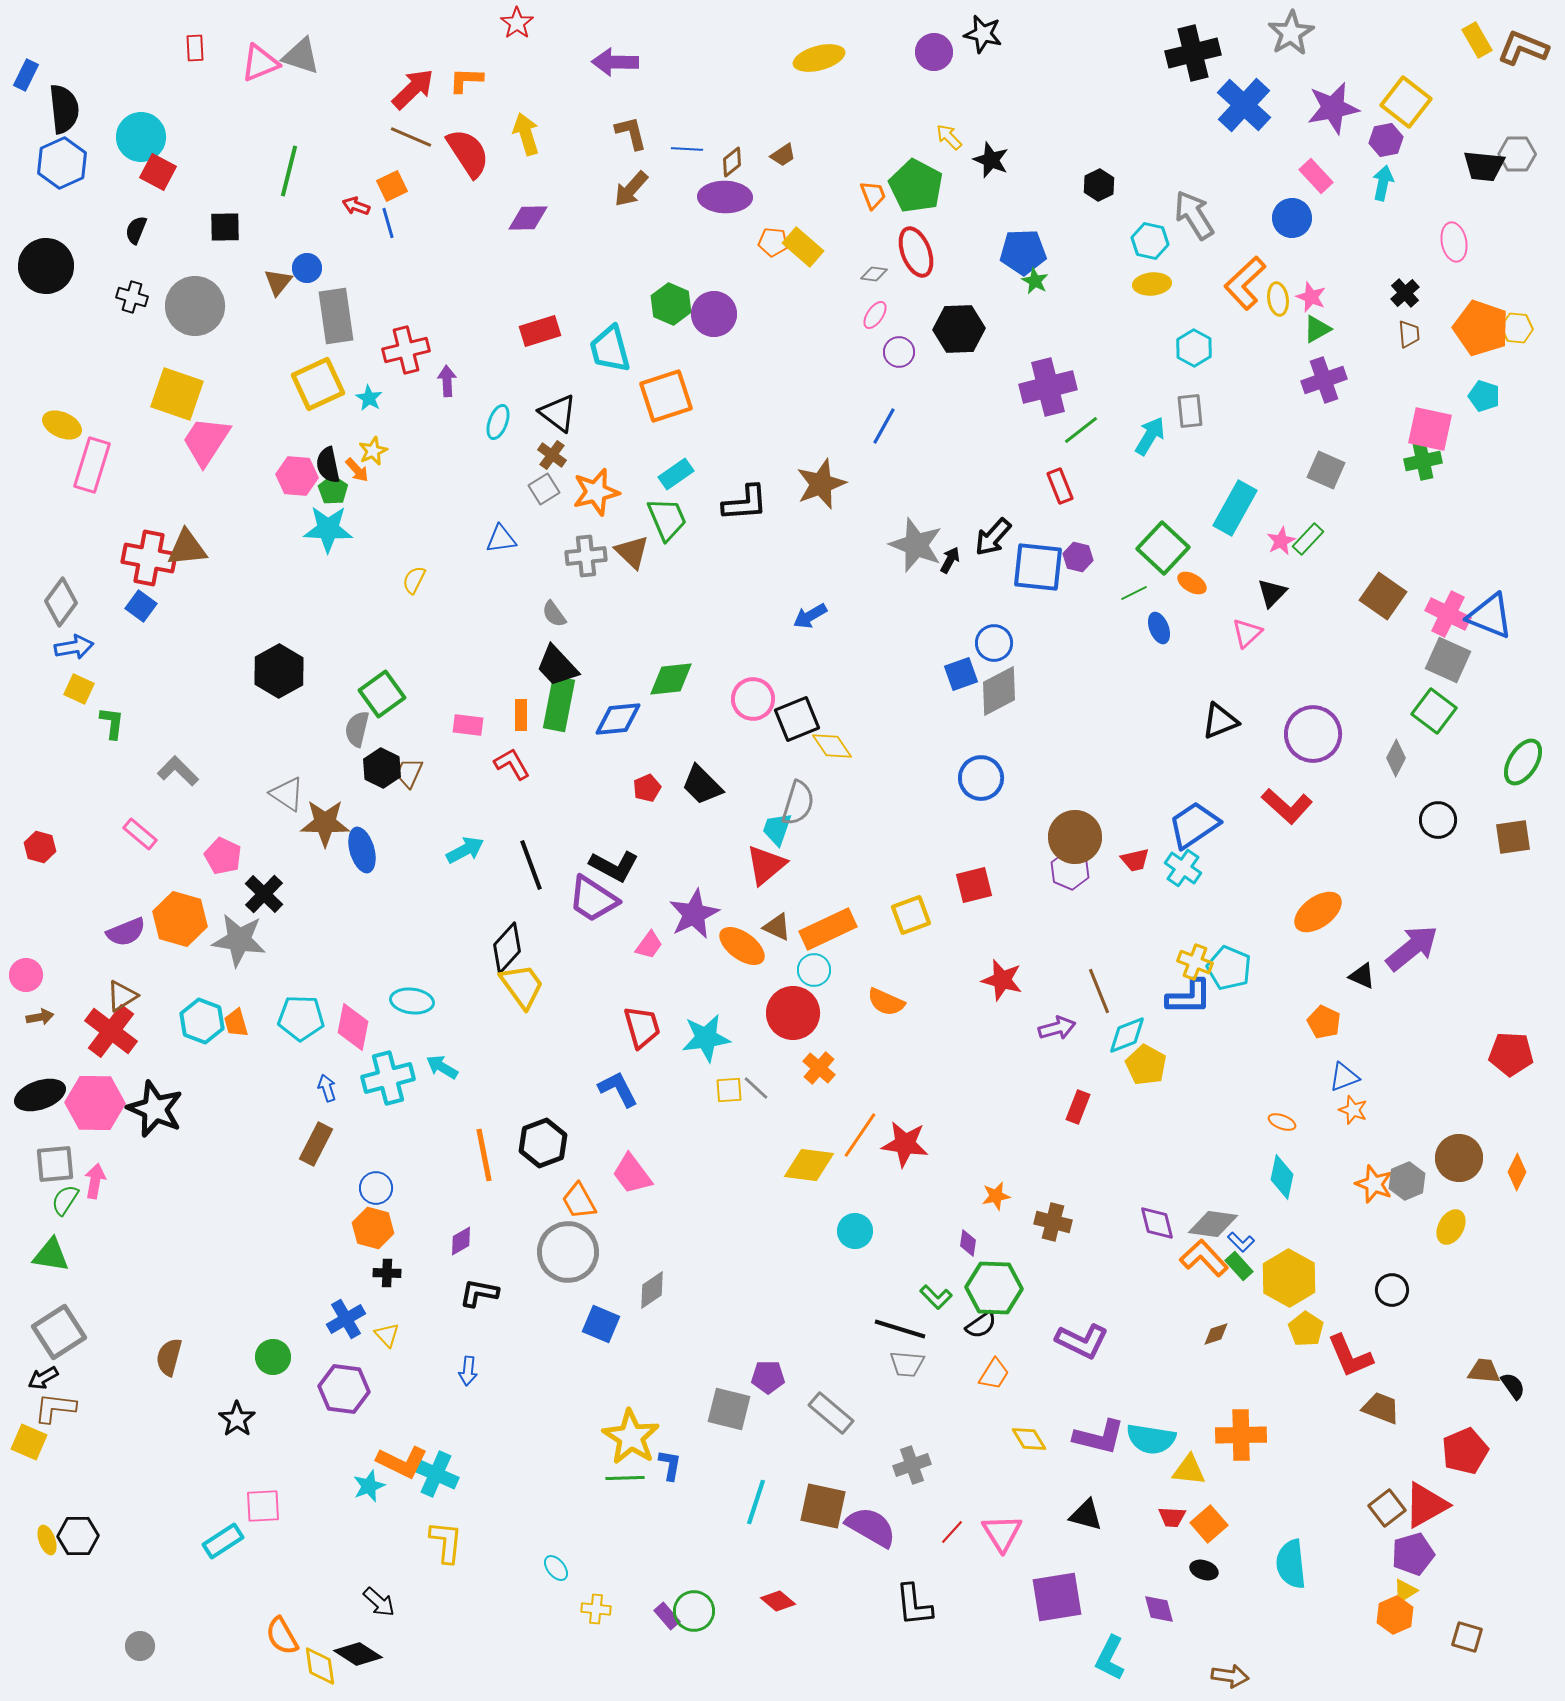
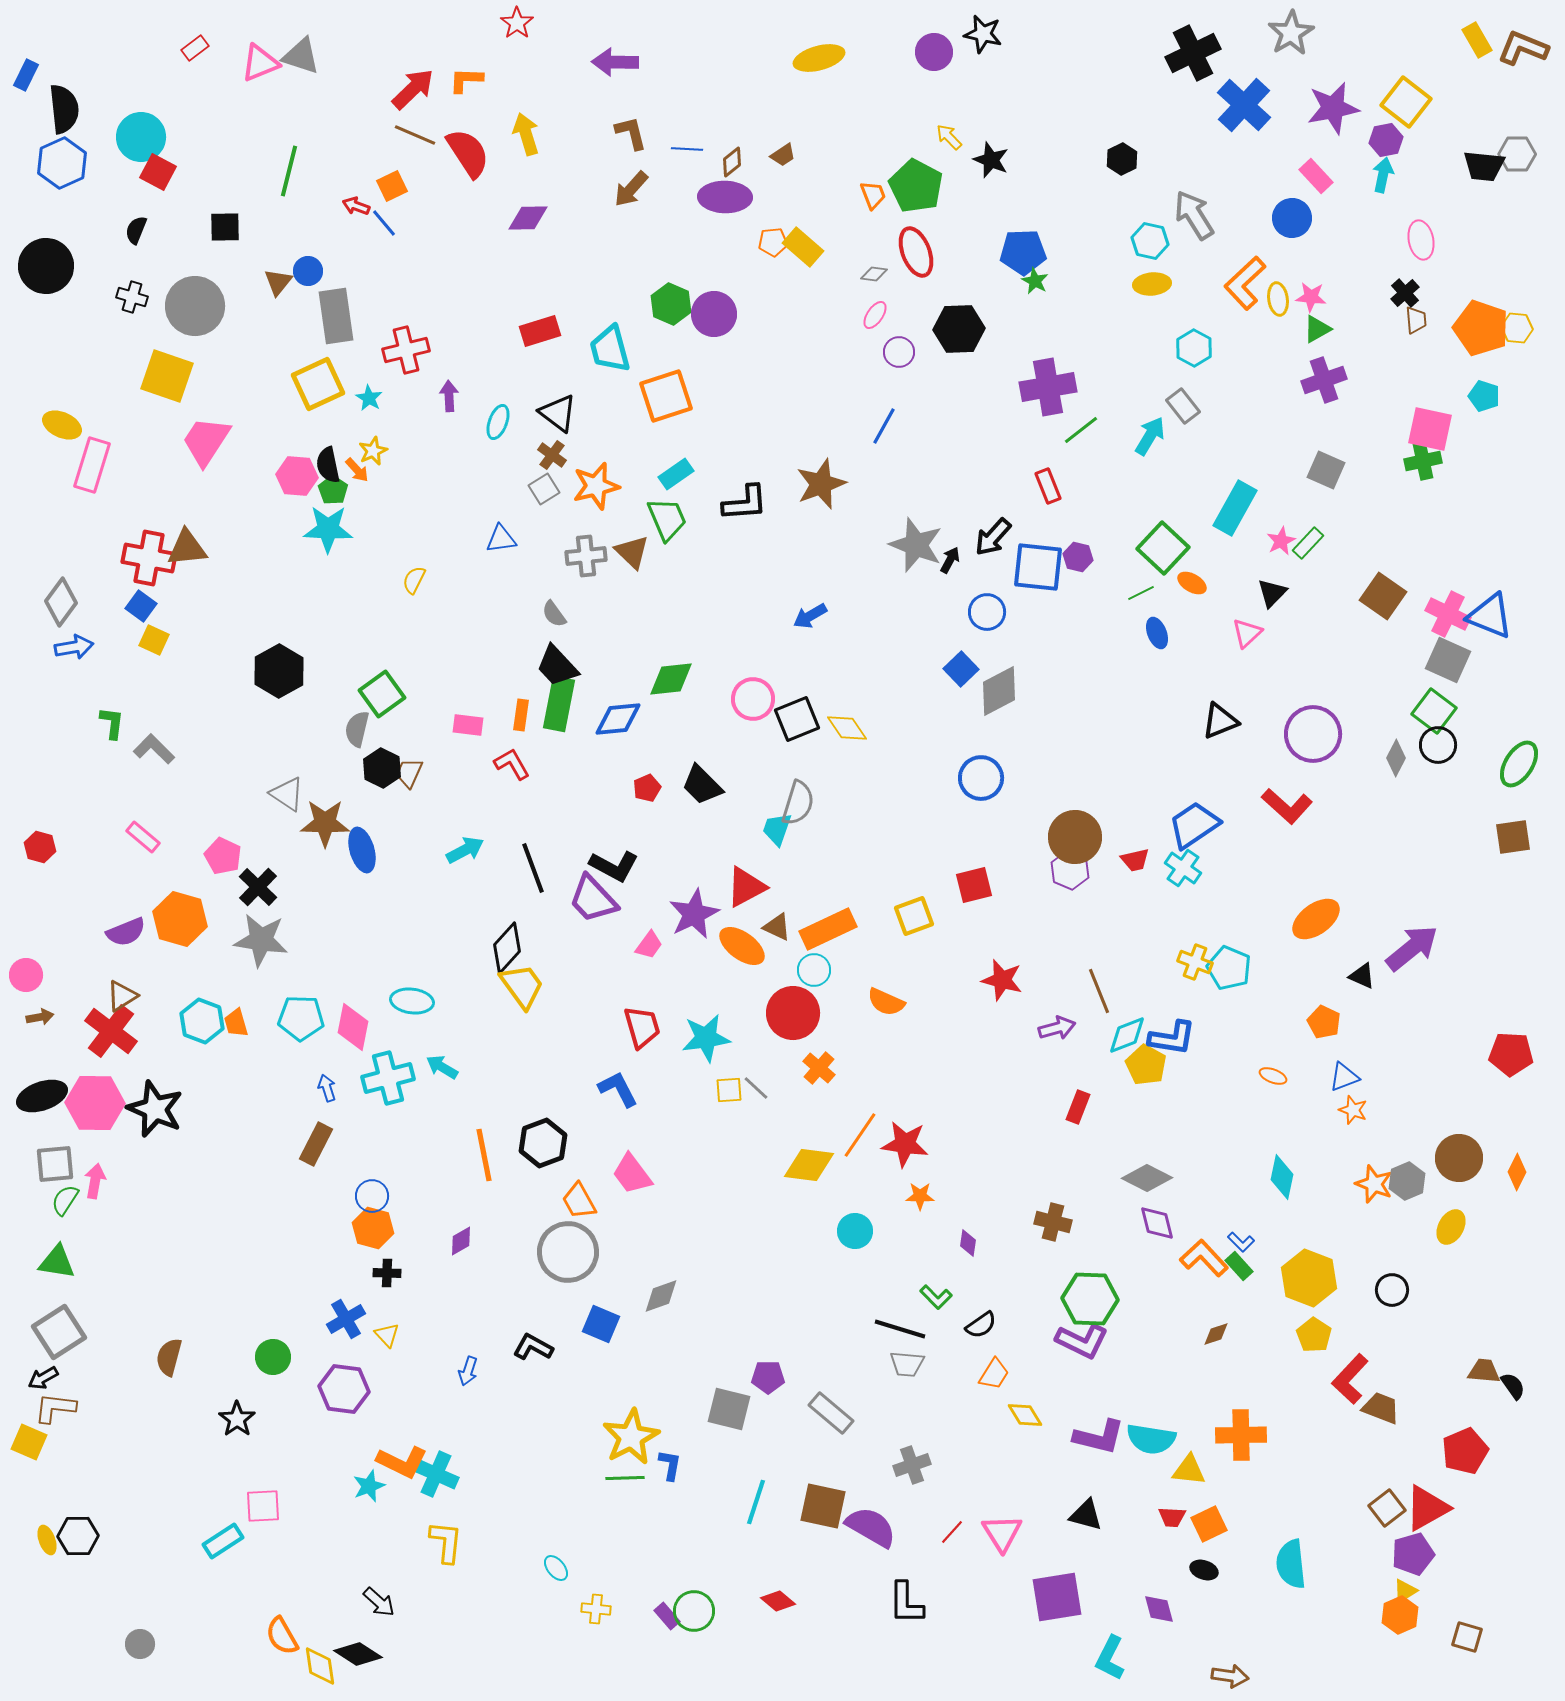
red rectangle at (195, 48): rotated 56 degrees clockwise
black cross at (1193, 53): rotated 12 degrees counterclockwise
brown line at (411, 137): moved 4 px right, 2 px up
cyan arrow at (1383, 183): moved 8 px up
black hexagon at (1099, 185): moved 23 px right, 26 px up
blue line at (388, 223): moved 4 px left; rotated 24 degrees counterclockwise
orange pentagon at (773, 242): rotated 12 degrees counterclockwise
pink ellipse at (1454, 242): moved 33 px left, 2 px up
blue circle at (307, 268): moved 1 px right, 3 px down
pink star at (1311, 297): rotated 16 degrees counterclockwise
brown trapezoid at (1409, 334): moved 7 px right, 14 px up
purple arrow at (447, 381): moved 2 px right, 15 px down
purple cross at (1048, 387): rotated 4 degrees clockwise
yellow square at (177, 394): moved 10 px left, 18 px up
gray rectangle at (1190, 411): moved 7 px left, 5 px up; rotated 32 degrees counterclockwise
red rectangle at (1060, 486): moved 12 px left
orange star at (596, 492): moved 6 px up
green rectangle at (1308, 539): moved 4 px down
green line at (1134, 593): moved 7 px right
blue ellipse at (1159, 628): moved 2 px left, 5 px down
blue circle at (994, 643): moved 7 px left, 31 px up
blue square at (961, 674): moved 5 px up; rotated 24 degrees counterclockwise
yellow square at (79, 689): moved 75 px right, 49 px up
orange rectangle at (521, 715): rotated 8 degrees clockwise
yellow diamond at (832, 746): moved 15 px right, 18 px up
green ellipse at (1523, 762): moved 4 px left, 2 px down
gray L-shape at (178, 771): moved 24 px left, 22 px up
black circle at (1438, 820): moved 75 px up
pink rectangle at (140, 834): moved 3 px right, 3 px down
black line at (531, 865): moved 2 px right, 3 px down
red triangle at (766, 865): moved 20 px left, 22 px down; rotated 12 degrees clockwise
black cross at (264, 894): moved 6 px left, 7 px up
purple trapezoid at (593, 899): rotated 14 degrees clockwise
orange ellipse at (1318, 912): moved 2 px left, 7 px down
yellow square at (911, 915): moved 3 px right, 1 px down
gray star at (239, 940): moved 22 px right
blue L-shape at (1189, 997): moved 17 px left, 41 px down; rotated 9 degrees clockwise
black ellipse at (40, 1095): moved 2 px right, 1 px down
orange ellipse at (1282, 1122): moved 9 px left, 46 px up
blue circle at (376, 1188): moved 4 px left, 8 px down
orange star at (996, 1196): moved 76 px left; rotated 12 degrees clockwise
gray diamond at (1213, 1224): moved 66 px left, 46 px up; rotated 18 degrees clockwise
green triangle at (51, 1255): moved 6 px right, 7 px down
yellow hexagon at (1289, 1278): moved 20 px right; rotated 8 degrees counterclockwise
green hexagon at (994, 1288): moved 96 px right, 11 px down
gray diamond at (652, 1290): moved 9 px right, 6 px down; rotated 15 degrees clockwise
black L-shape at (479, 1293): moved 54 px right, 54 px down; rotated 18 degrees clockwise
yellow pentagon at (1306, 1329): moved 8 px right, 6 px down
red L-shape at (1350, 1356): moved 23 px down; rotated 66 degrees clockwise
blue arrow at (468, 1371): rotated 12 degrees clockwise
yellow star at (631, 1437): rotated 12 degrees clockwise
yellow diamond at (1029, 1439): moved 4 px left, 24 px up
red triangle at (1426, 1505): moved 1 px right, 3 px down
orange square at (1209, 1524): rotated 15 degrees clockwise
black L-shape at (914, 1605): moved 8 px left, 2 px up; rotated 6 degrees clockwise
orange hexagon at (1395, 1615): moved 5 px right
gray circle at (140, 1646): moved 2 px up
